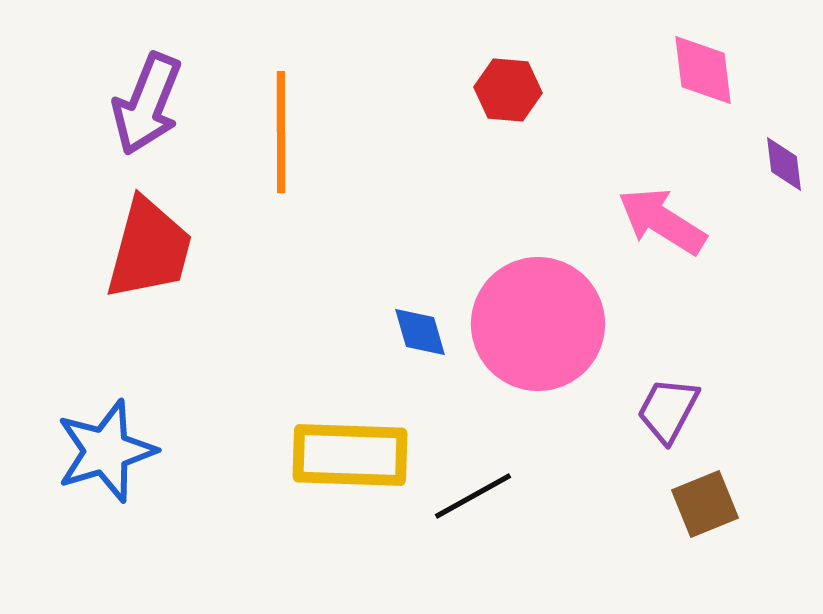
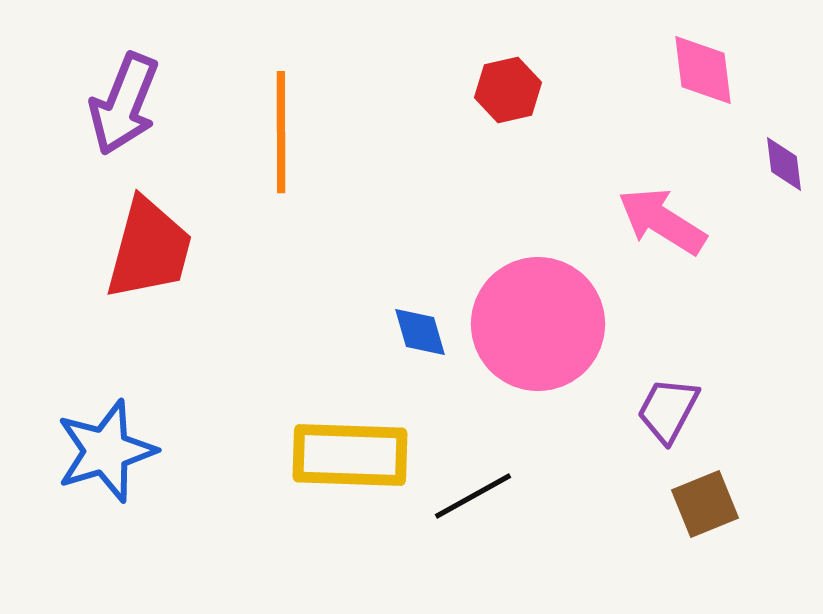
red hexagon: rotated 18 degrees counterclockwise
purple arrow: moved 23 px left
